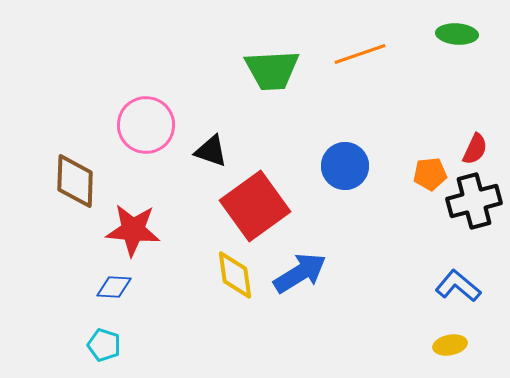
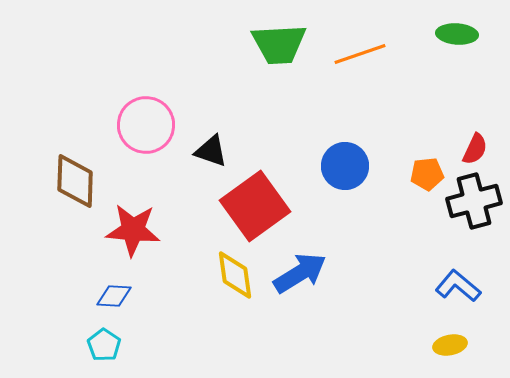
green trapezoid: moved 7 px right, 26 px up
orange pentagon: moved 3 px left
blue diamond: moved 9 px down
cyan pentagon: rotated 16 degrees clockwise
